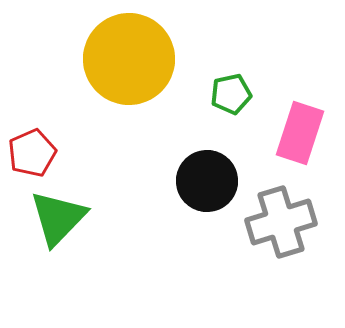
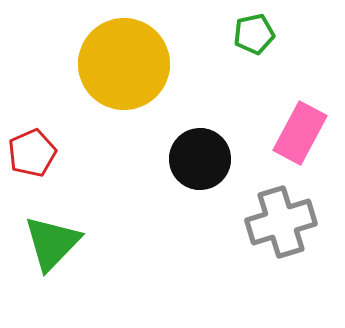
yellow circle: moved 5 px left, 5 px down
green pentagon: moved 23 px right, 60 px up
pink rectangle: rotated 10 degrees clockwise
black circle: moved 7 px left, 22 px up
green triangle: moved 6 px left, 25 px down
